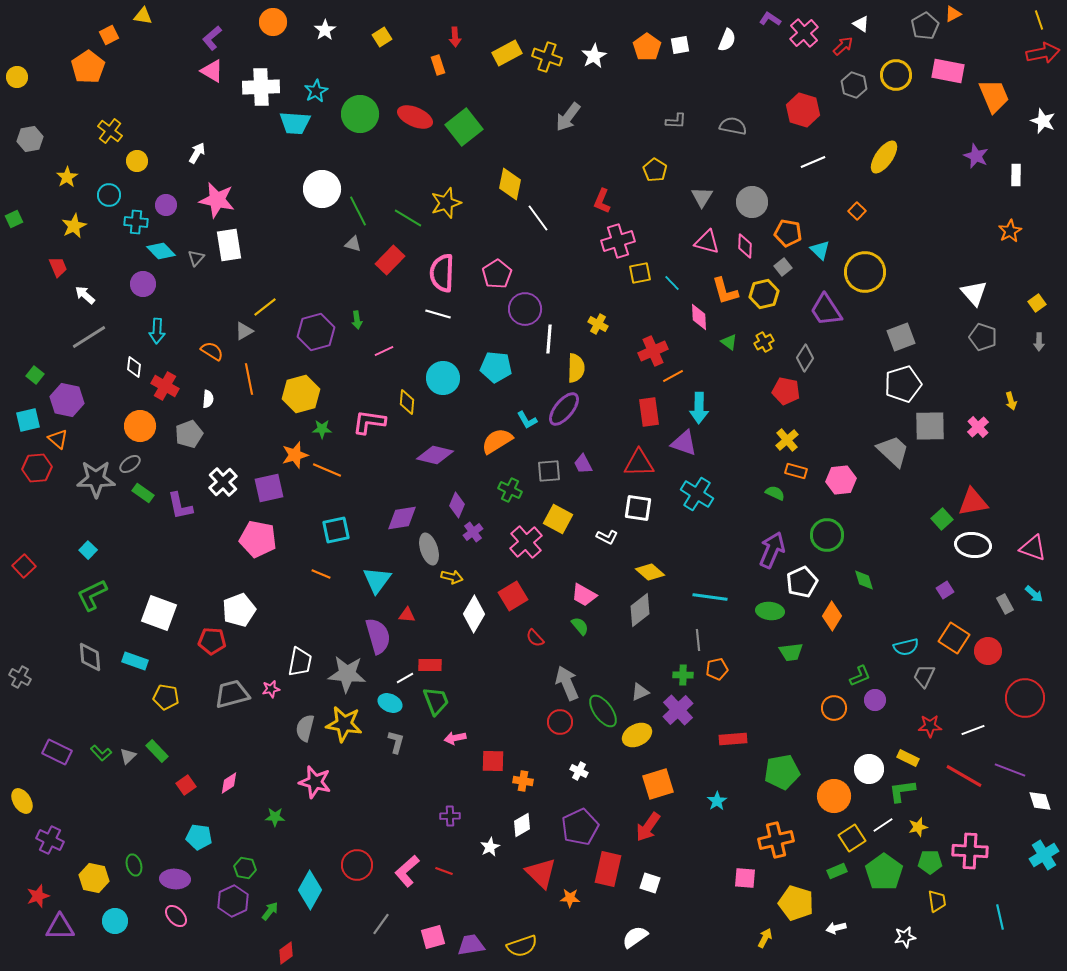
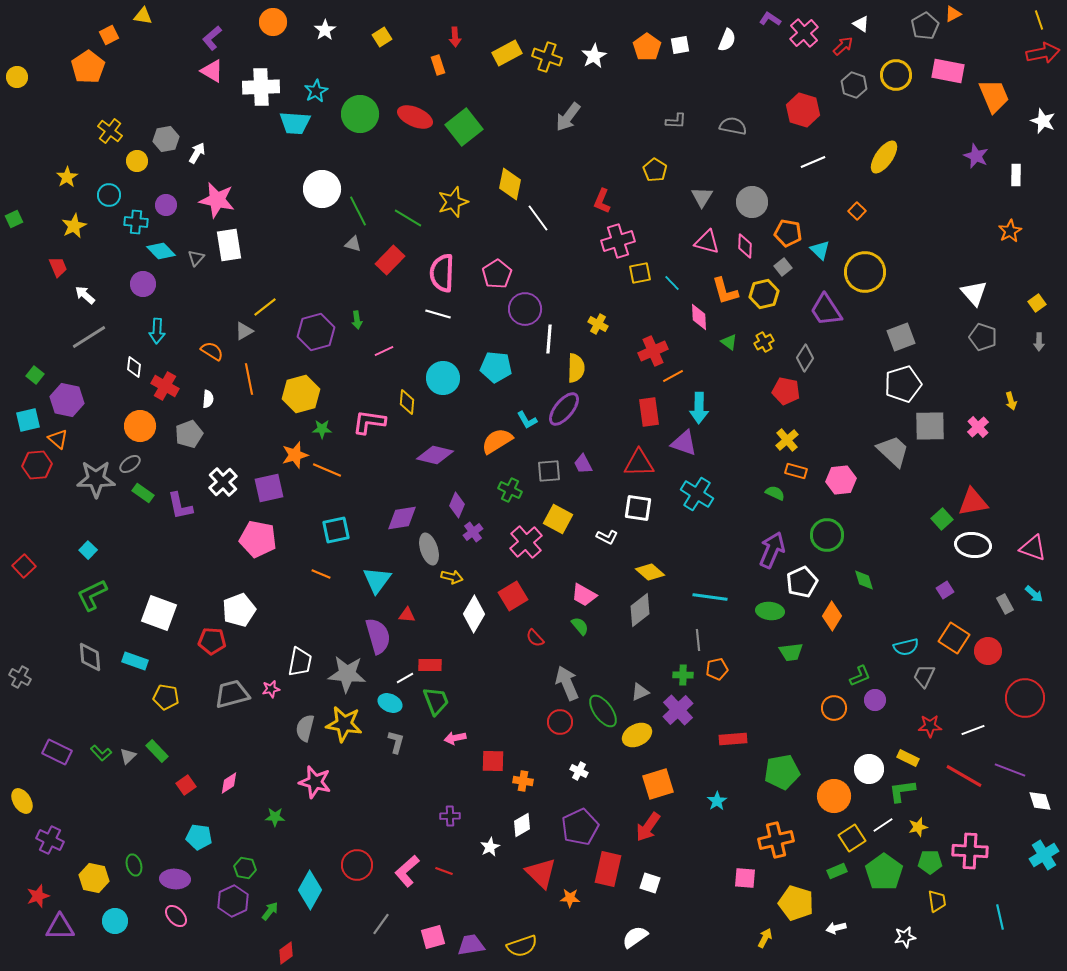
gray hexagon at (30, 139): moved 136 px right
yellow star at (446, 203): moved 7 px right, 1 px up
red hexagon at (37, 468): moved 3 px up
